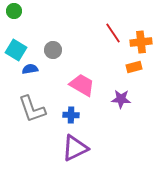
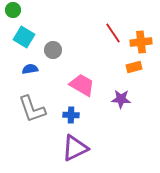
green circle: moved 1 px left, 1 px up
cyan square: moved 8 px right, 13 px up
